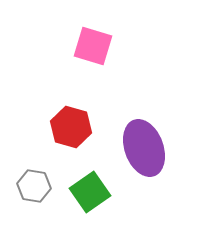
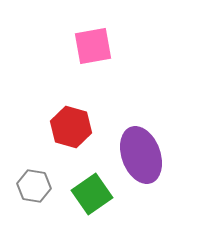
pink square: rotated 27 degrees counterclockwise
purple ellipse: moved 3 px left, 7 px down
green square: moved 2 px right, 2 px down
